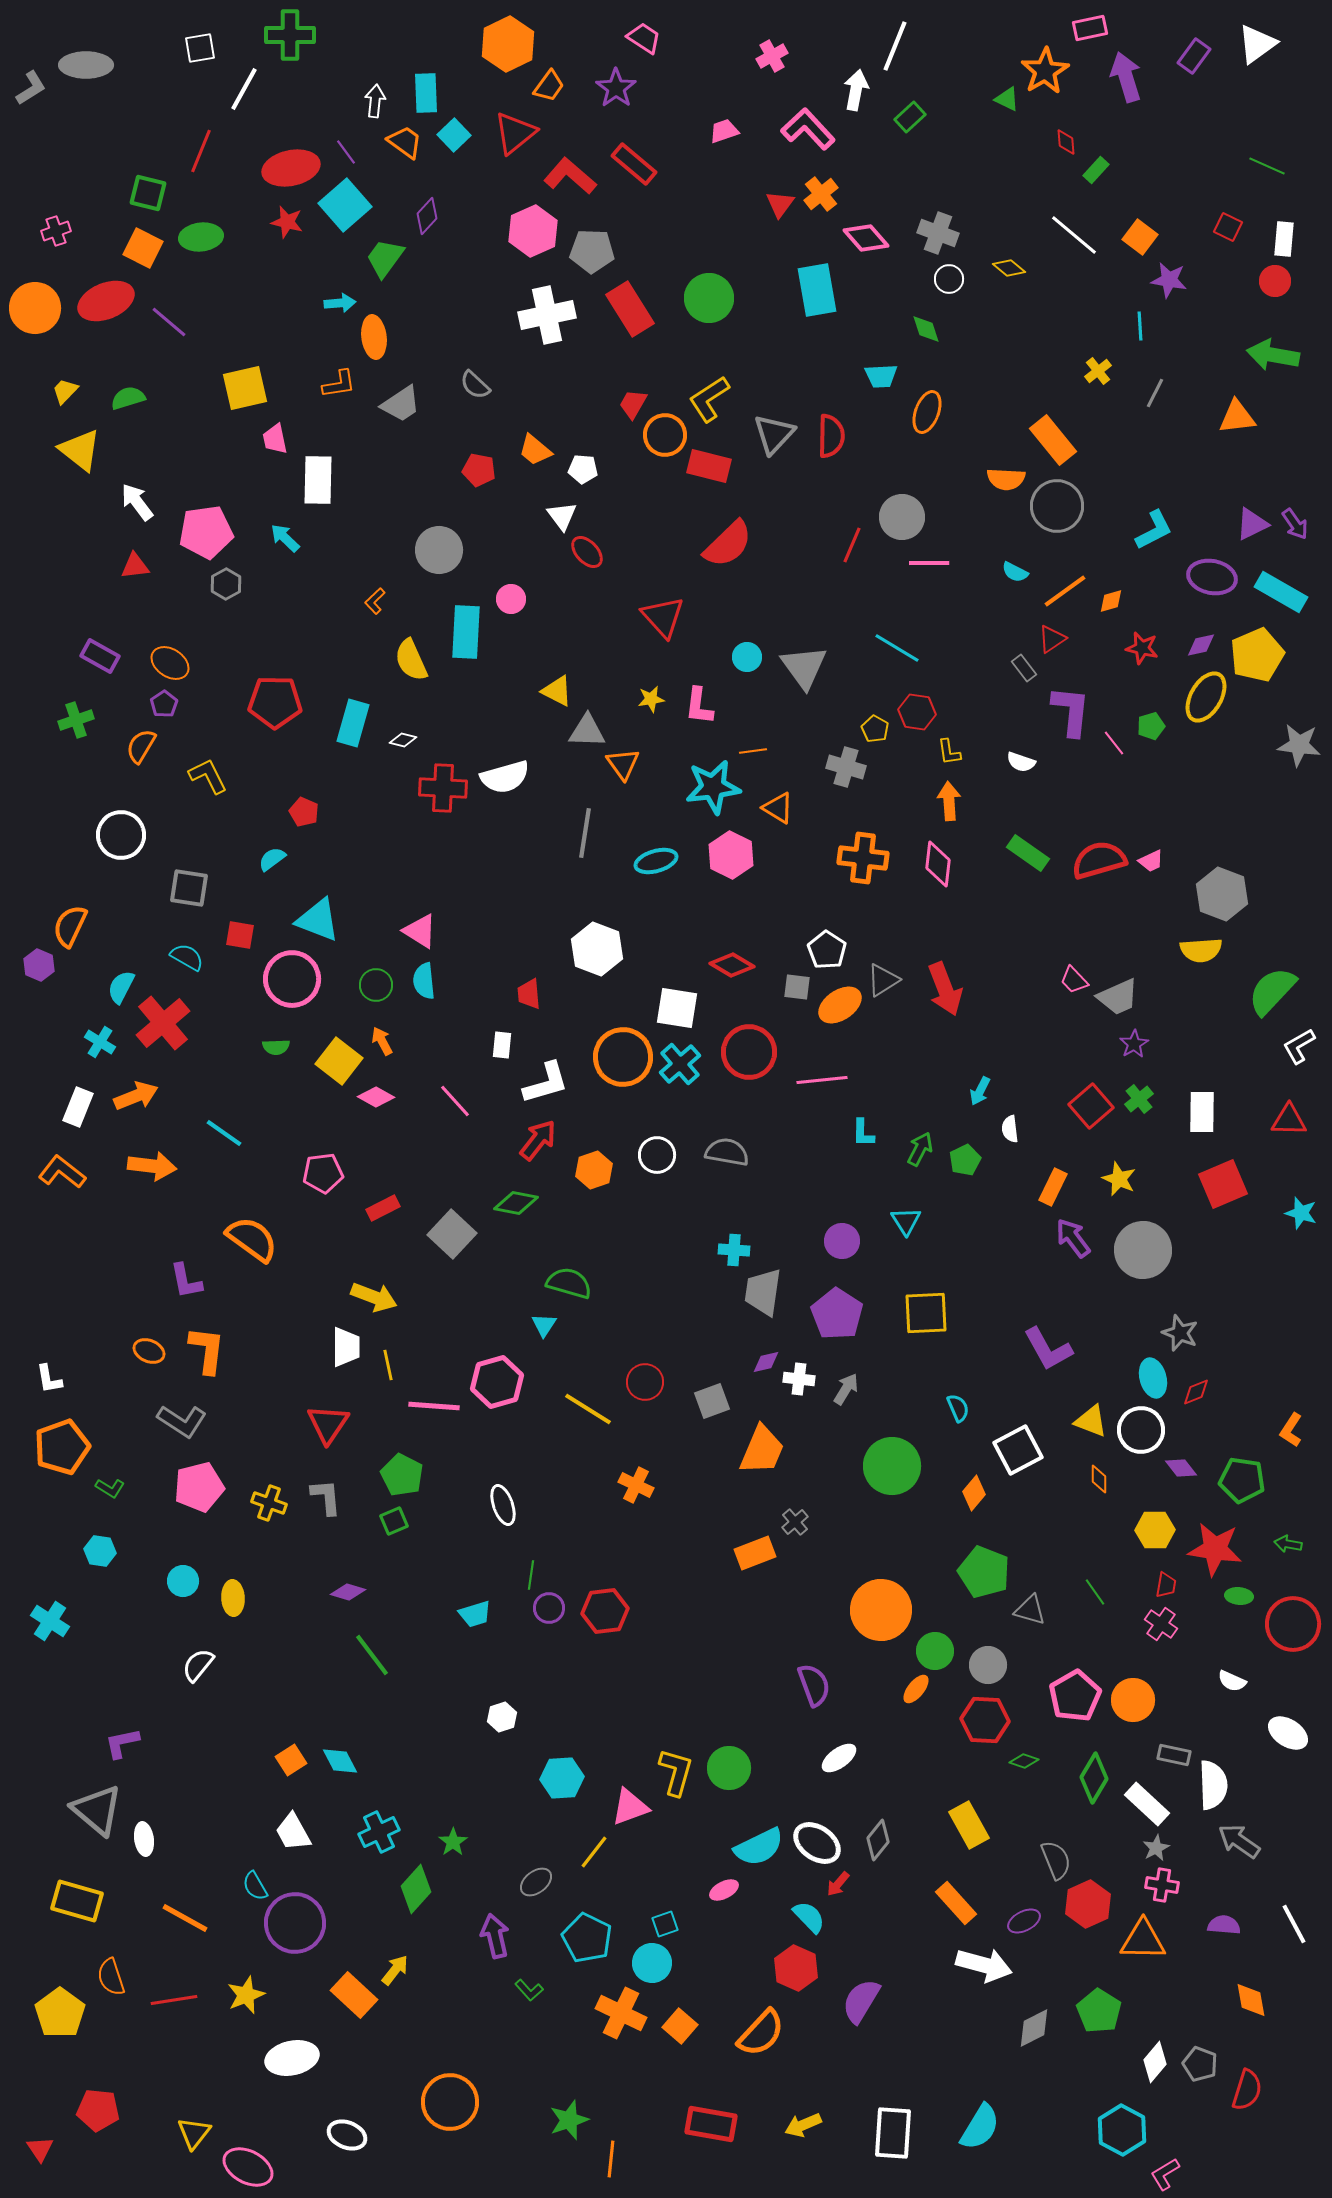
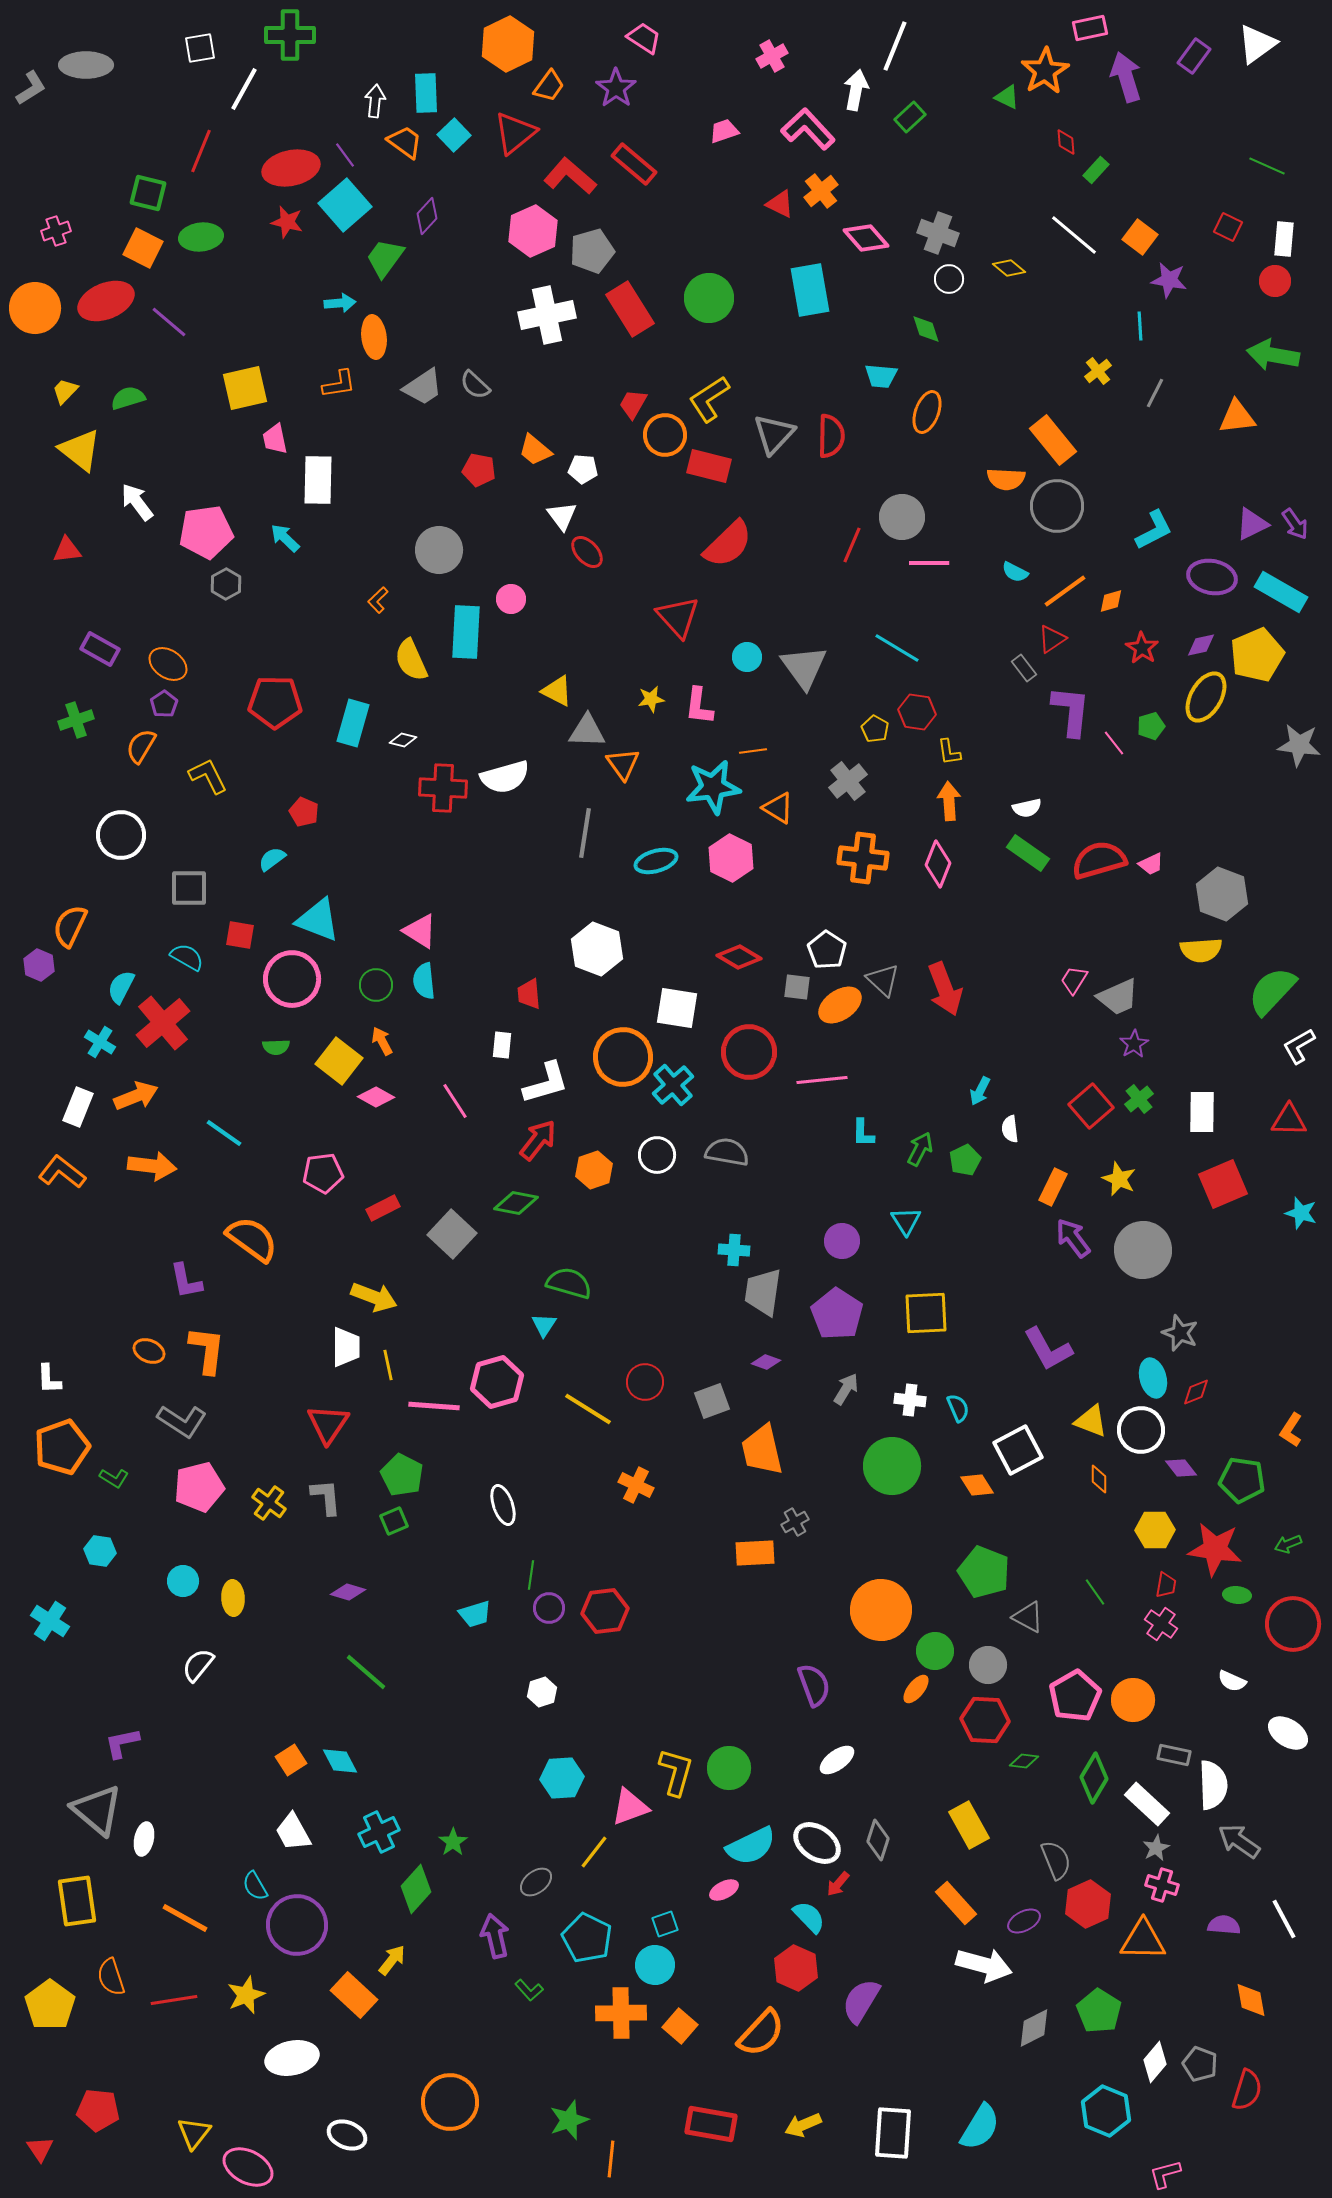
green triangle at (1007, 99): moved 2 px up
purple line at (346, 152): moved 1 px left, 3 px down
orange cross at (821, 194): moved 3 px up
red triangle at (780, 204): rotated 40 degrees counterclockwise
gray pentagon at (592, 251): rotated 18 degrees counterclockwise
cyan rectangle at (817, 290): moved 7 px left
cyan trapezoid at (881, 376): rotated 8 degrees clockwise
gray trapezoid at (401, 404): moved 22 px right, 17 px up
red triangle at (135, 566): moved 68 px left, 16 px up
orange L-shape at (375, 601): moved 3 px right, 1 px up
red triangle at (663, 617): moved 15 px right
red star at (1142, 648): rotated 20 degrees clockwise
purple rectangle at (100, 656): moved 7 px up
orange ellipse at (170, 663): moved 2 px left, 1 px down
white semicircle at (1021, 762): moved 6 px right, 46 px down; rotated 32 degrees counterclockwise
gray cross at (846, 767): moved 2 px right, 14 px down; rotated 36 degrees clockwise
pink hexagon at (731, 855): moved 3 px down
pink trapezoid at (1151, 861): moved 3 px down
pink diamond at (938, 864): rotated 15 degrees clockwise
gray square at (189, 888): rotated 9 degrees counterclockwise
red diamond at (732, 965): moved 7 px right, 8 px up
gray triangle at (883, 980): rotated 45 degrees counterclockwise
pink trapezoid at (1074, 980): rotated 76 degrees clockwise
cyan cross at (680, 1064): moved 7 px left, 21 px down
pink line at (455, 1101): rotated 9 degrees clockwise
purple diamond at (766, 1362): rotated 32 degrees clockwise
white L-shape at (49, 1379): rotated 8 degrees clockwise
white cross at (799, 1379): moved 111 px right, 21 px down
orange trapezoid at (762, 1450): rotated 144 degrees clockwise
green L-shape at (110, 1488): moved 4 px right, 10 px up
orange diamond at (974, 1493): moved 3 px right, 8 px up; rotated 72 degrees counterclockwise
yellow cross at (269, 1503): rotated 16 degrees clockwise
gray cross at (795, 1522): rotated 12 degrees clockwise
green arrow at (1288, 1544): rotated 32 degrees counterclockwise
orange rectangle at (755, 1553): rotated 18 degrees clockwise
green ellipse at (1239, 1596): moved 2 px left, 1 px up
gray triangle at (1030, 1610): moved 2 px left, 7 px down; rotated 12 degrees clockwise
green line at (372, 1655): moved 6 px left, 17 px down; rotated 12 degrees counterclockwise
white hexagon at (502, 1717): moved 40 px right, 25 px up
white ellipse at (839, 1758): moved 2 px left, 2 px down
green diamond at (1024, 1761): rotated 12 degrees counterclockwise
white ellipse at (144, 1839): rotated 20 degrees clockwise
gray diamond at (878, 1840): rotated 21 degrees counterclockwise
cyan semicircle at (759, 1847): moved 8 px left, 1 px up
pink cross at (1162, 1885): rotated 8 degrees clockwise
yellow rectangle at (77, 1901): rotated 66 degrees clockwise
purple circle at (295, 1923): moved 2 px right, 2 px down
white line at (1294, 1924): moved 10 px left, 5 px up
cyan circle at (652, 1963): moved 3 px right, 2 px down
yellow arrow at (395, 1970): moved 3 px left, 10 px up
yellow pentagon at (60, 2013): moved 10 px left, 8 px up
orange cross at (621, 2013): rotated 27 degrees counterclockwise
cyan hexagon at (1122, 2130): moved 16 px left, 19 px up; rotated 6 degrees counterclockwise
pink L-shape at (1165, 2174): rotated 16 degrees clockwise
